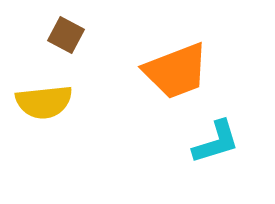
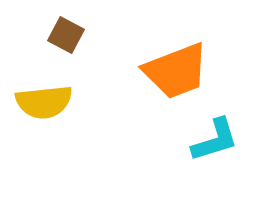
cyan L-shape: moved 1 px left, 2 px up
